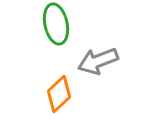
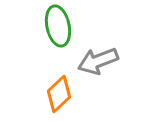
green ellipse: moved 2 px right, 2 px down
